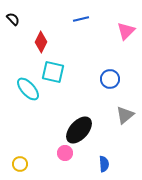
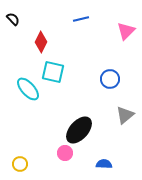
blue semicircle: rotated 84 degrees counterclockwise
